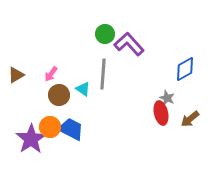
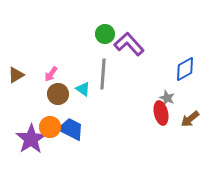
brown circle: moved 1 px left, 1 px up
